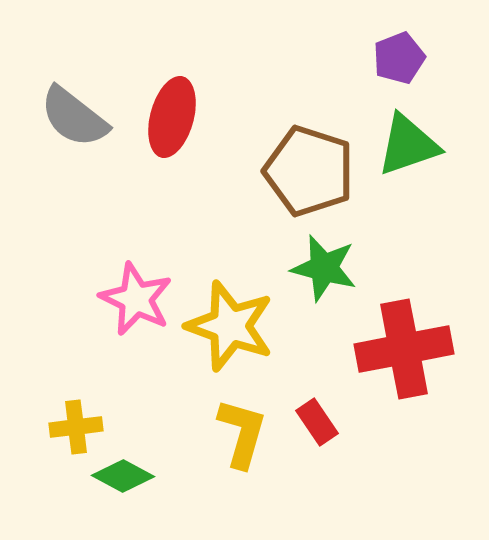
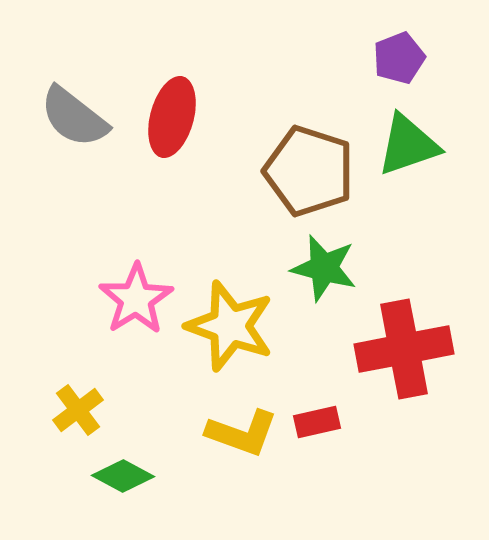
pink star: rotated 14 degrees clockwise
red rectangle: rotated 69 degrees counterclockwise
yellow cross: moved 2 px right, 17 px up; rotated 30 degrees counterclockwise
yellow L-shape: rotated 94 degrees clockwise
